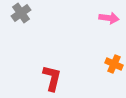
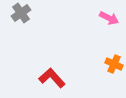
pink arrow: rotated 18 degrees clockwise
red L-shape: rotated 56 degrees counterclockwise
